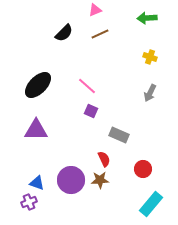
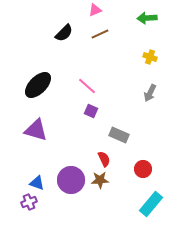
purple triangle: rotated 15 degrees clockwise
